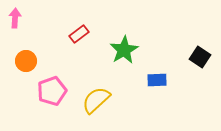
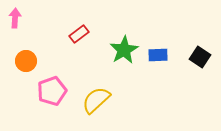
blue rectangle: moved 1 px right, 25 px up
